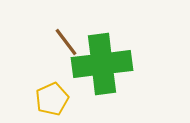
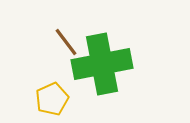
green cross: rotated 4 degrees counterclockwise
